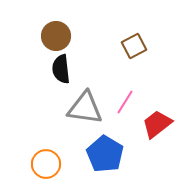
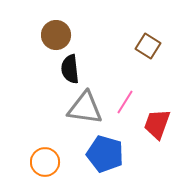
brown circle: moved 1 px up
brown square: moved 14 px right; rotated 30 degrees counterclockwise
black semicircle: moved 9 px right
red trapezoid: rotated 32 degrees counterclockwise
blue pentagon: rotated 15 degrees counterclockwise
orange circle: moved 1 px left, 2 px up
